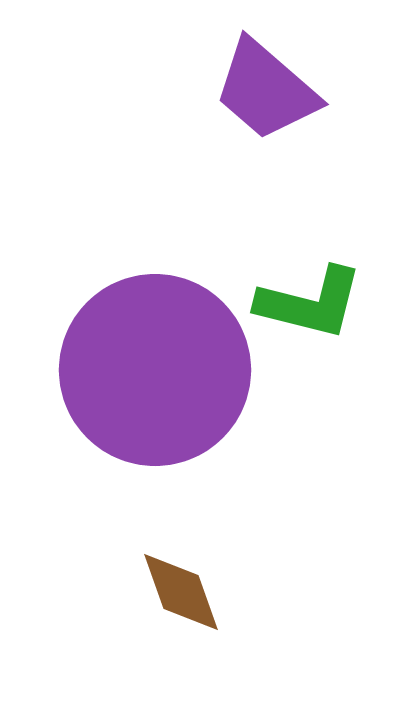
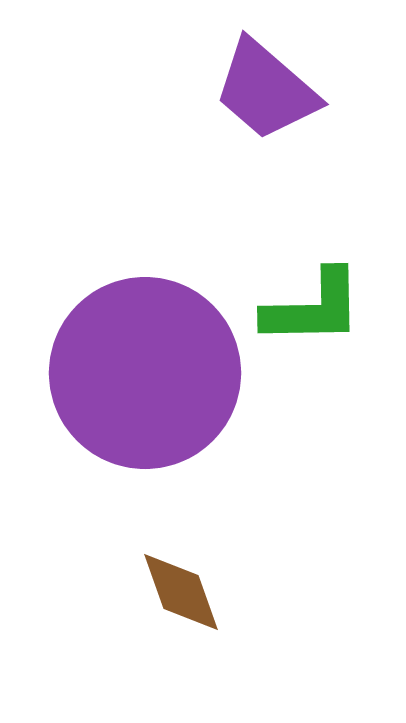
green L-shape: moved 3 px right, 5 px down; rotated 15 degrees counterclockwise
purple circle: moved 10 px left, 3 px down
